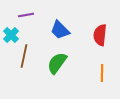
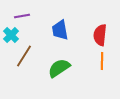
purple line: moved 4 px left, 1 px down
blue trapezoid: rotated 35 degrees clockwise
brown line: rotated 20 degrees clockwise
green semicircle: moved 2 px right, 5 px down; rotated 20 degrees clockwise
orange line: moved 12 px up
